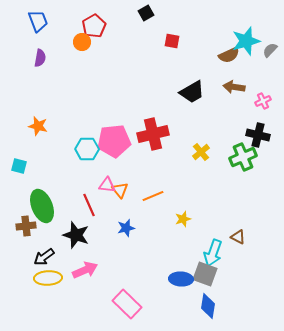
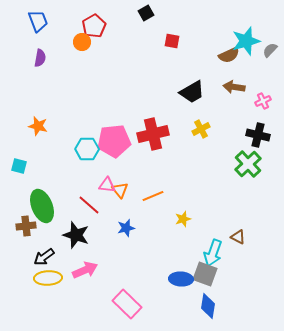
yellow cross: moved 23 px up; rotated 12 degrees clockwise
green cross: moved 5 px right, 7 px down; rotated 20 degrees counterclockwise
red line: rotated 25 degrees counterclockwise
